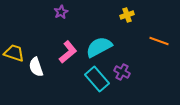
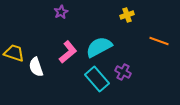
purple cross: moved 1 px right
